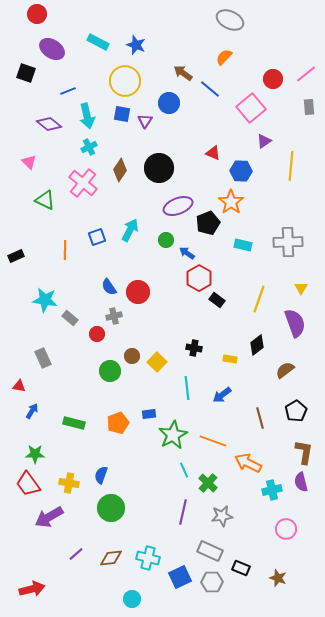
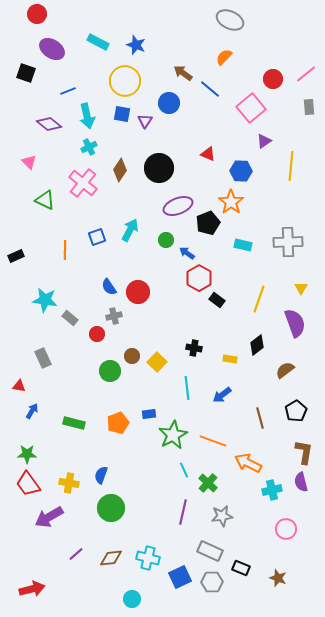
red triangle at (213, 153): moved 5 px left, 1 px down
green star at (35, 454): moved 8 px left
